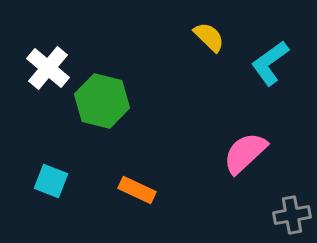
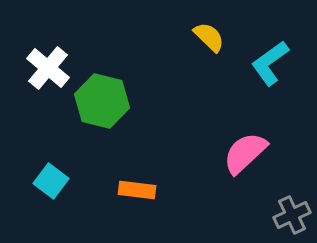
cyan square: rotated 16 degrees clockwise
orange rectangle: rotated 18 degrees counterclockwise
gray cross: rotated 15 degrees counterclockwise
